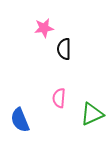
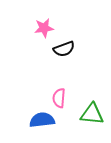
black semicircle: rotated 110 degrees counterclockwise
green triangle: rotated 30 degrees clockwise
blue semicircle: moved 22 px right; rotated 105 degrees clockwise
